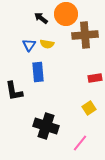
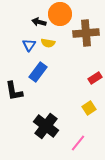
orange circle: moved 6 px left
black arrow: moved 2 px left, 4 px down; rotated 24 degrees counterclockwise
brown cross: moved 1 px right, 2 px up
yellow semicircle: moved 1 px right, 1 px up
blue rectangle: rotated 42 degrees clockwise
red rectangle: rotated 24 degrees counterclockwise
black cross: rotated 20 degrees clockwise
pink line: moved 2 px left
